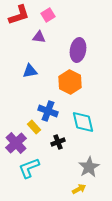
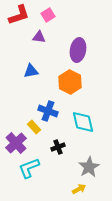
blue triangle: moved 1 px right
black cross: moved 5 px down
